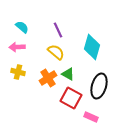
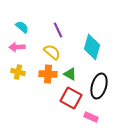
yellow semicircle: moved 4 px left
green triangle: moved 2 px right
orange cross: moved 4 px up; rotated 36 degrees clockwise
